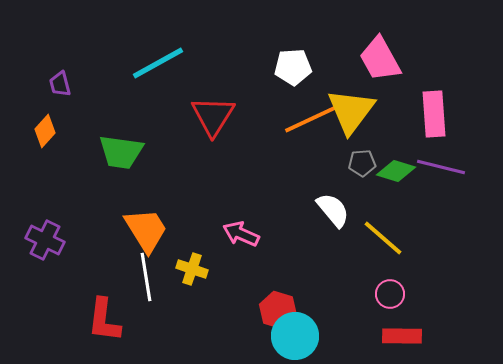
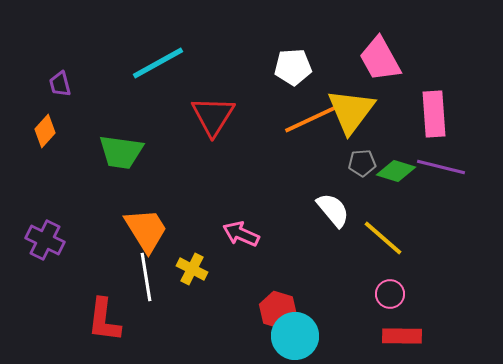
yellow cross: rotated 8 degrees clockwise
